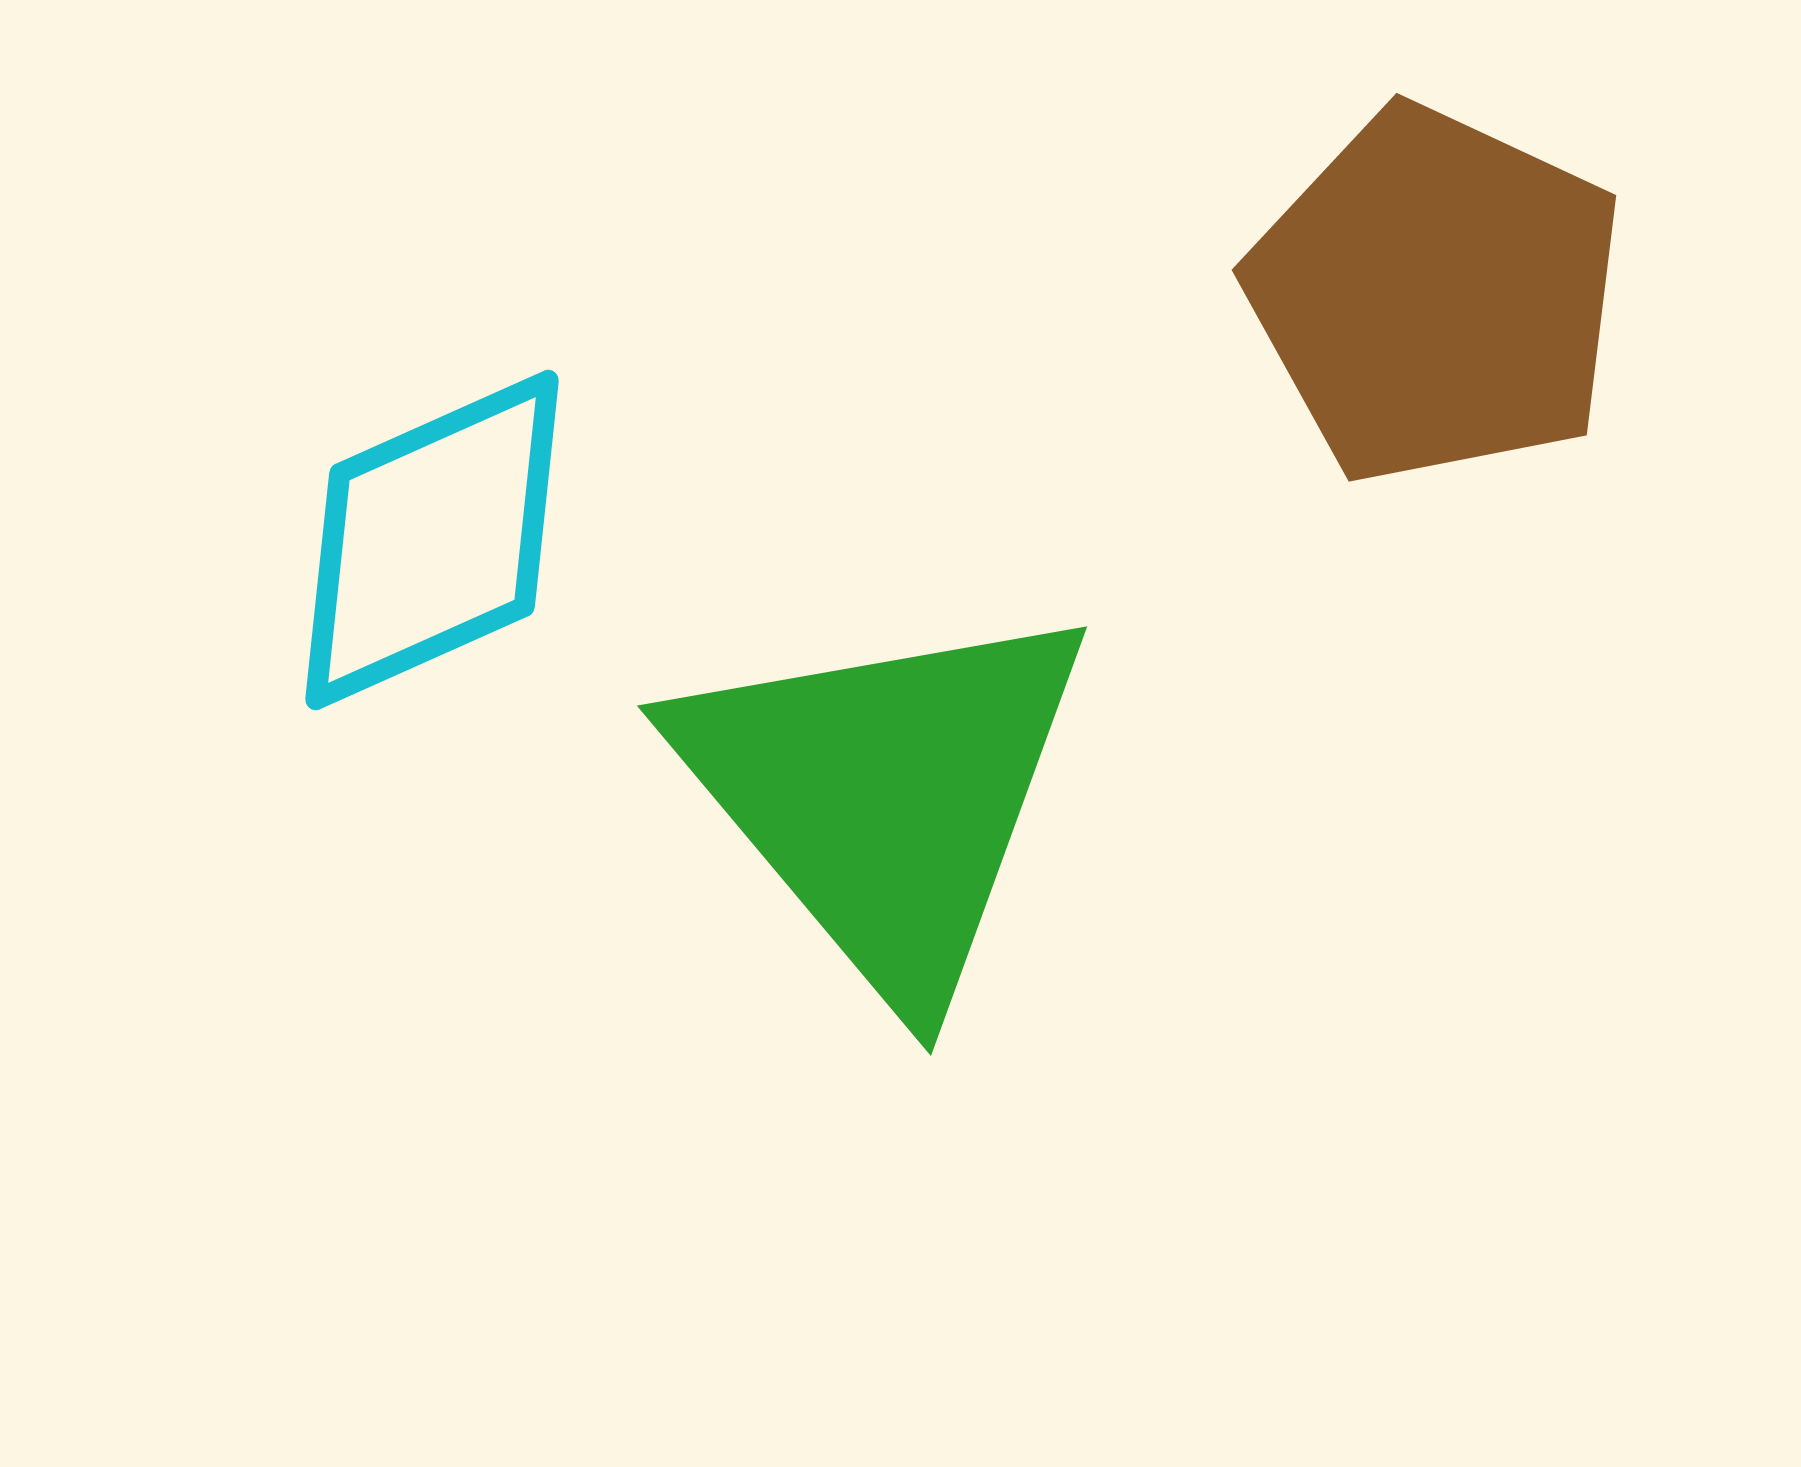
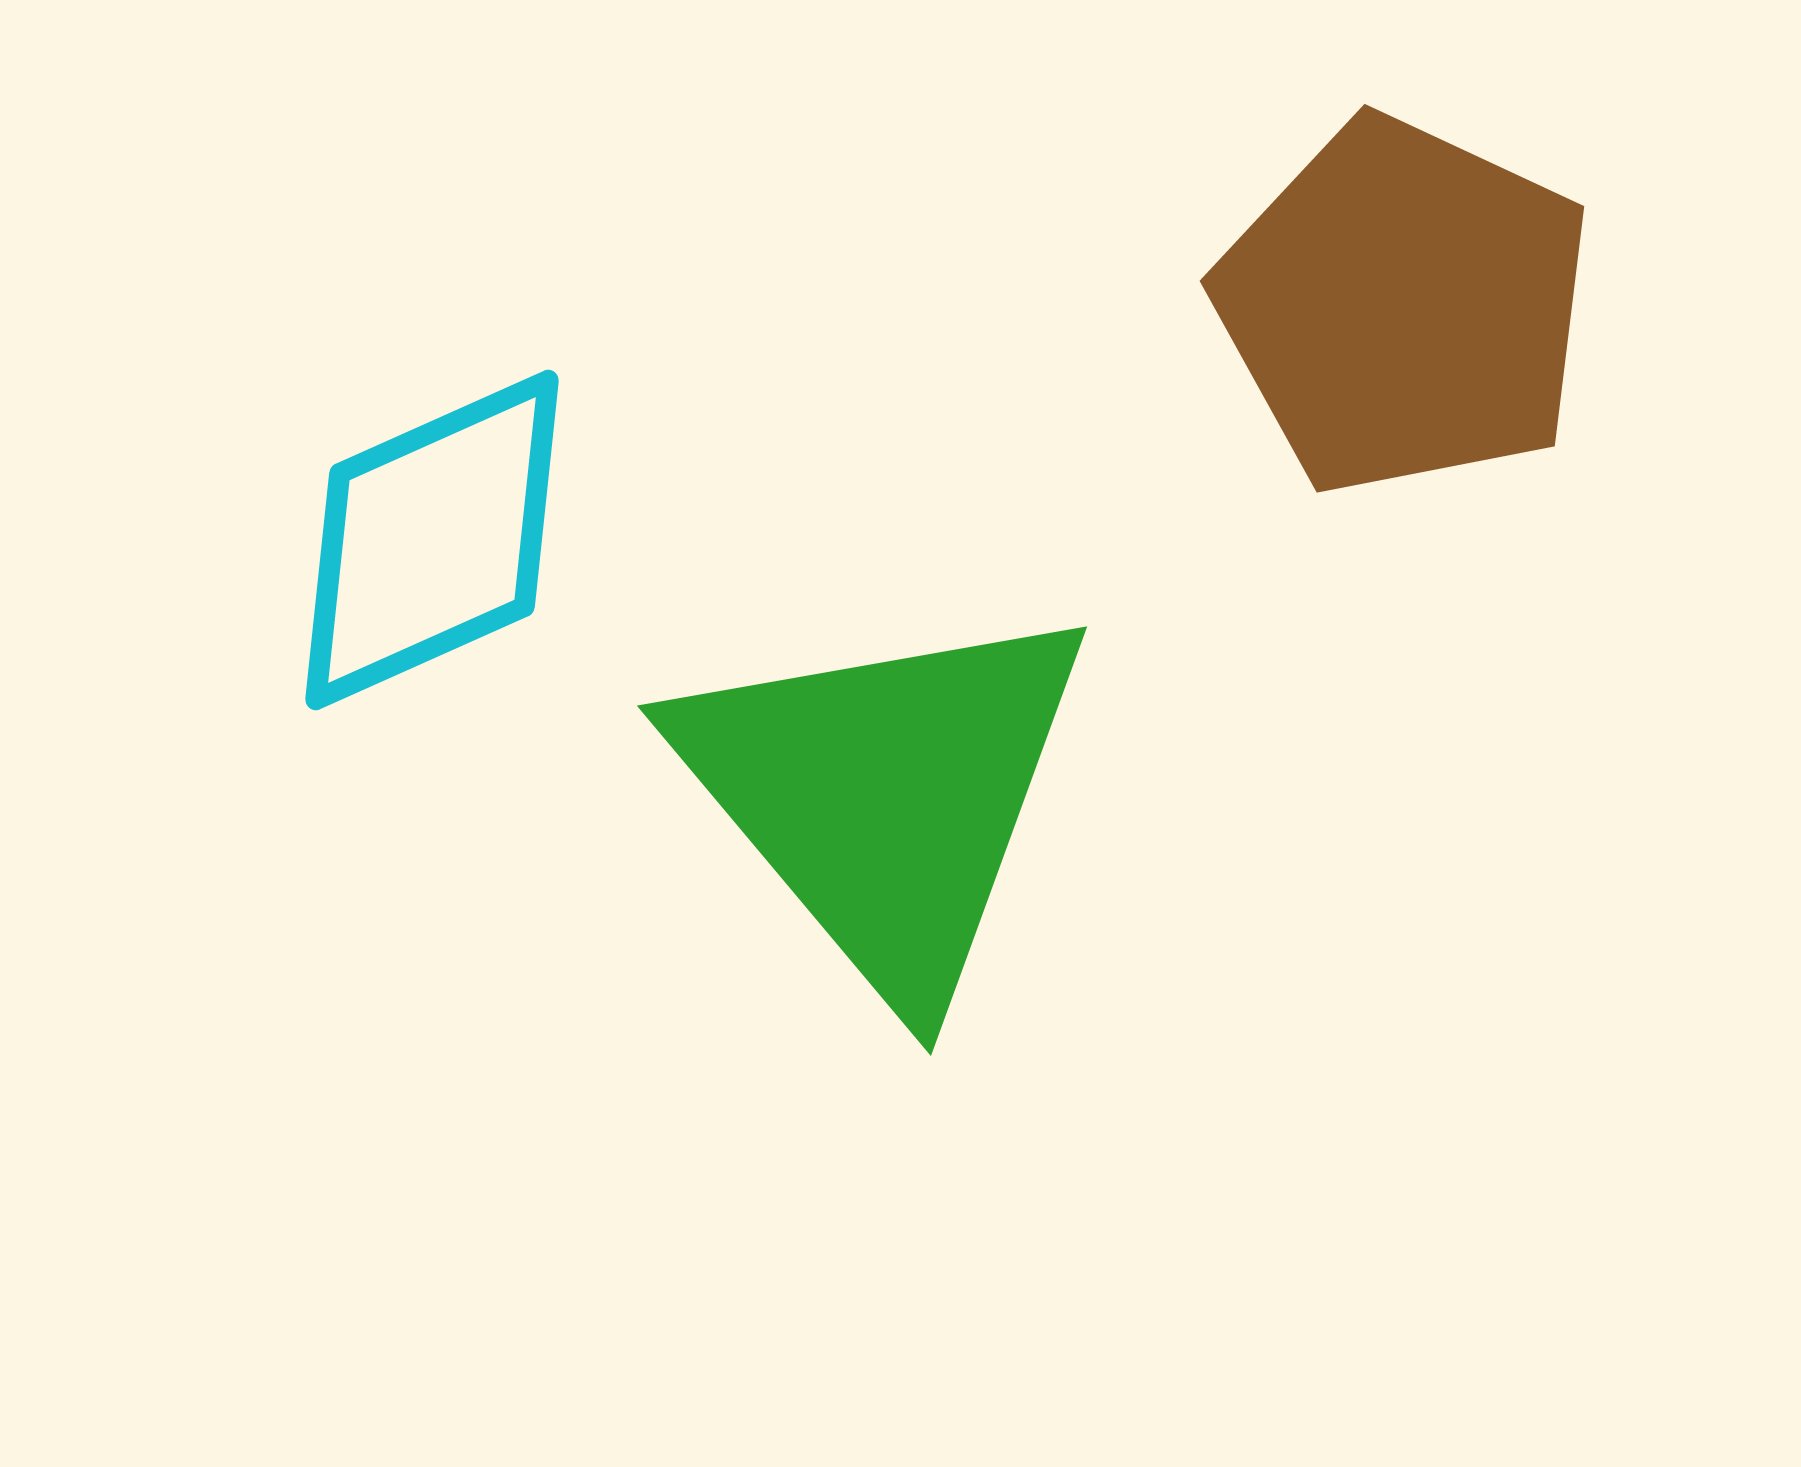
brown pentagon: moved 32 px left, 11 px down
